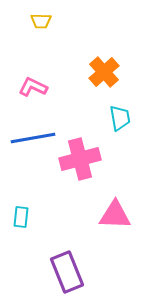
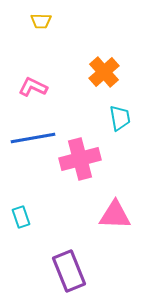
cyan rectangle: rotated 25 degrees counterclockwise
purple rectangle: moved 2 px right, 1 px up
